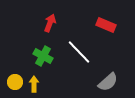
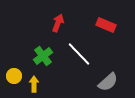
red arrow: moved 8 px right
white line: moved 2 px down
green cross: rotated 24 degrees clockwise
yellow circle: moved 1 px left, 6 px up
